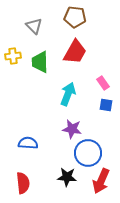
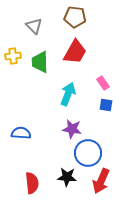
blue semicircle: moved 7 px left, 10 px up
red semicircle: moved 9 px right
